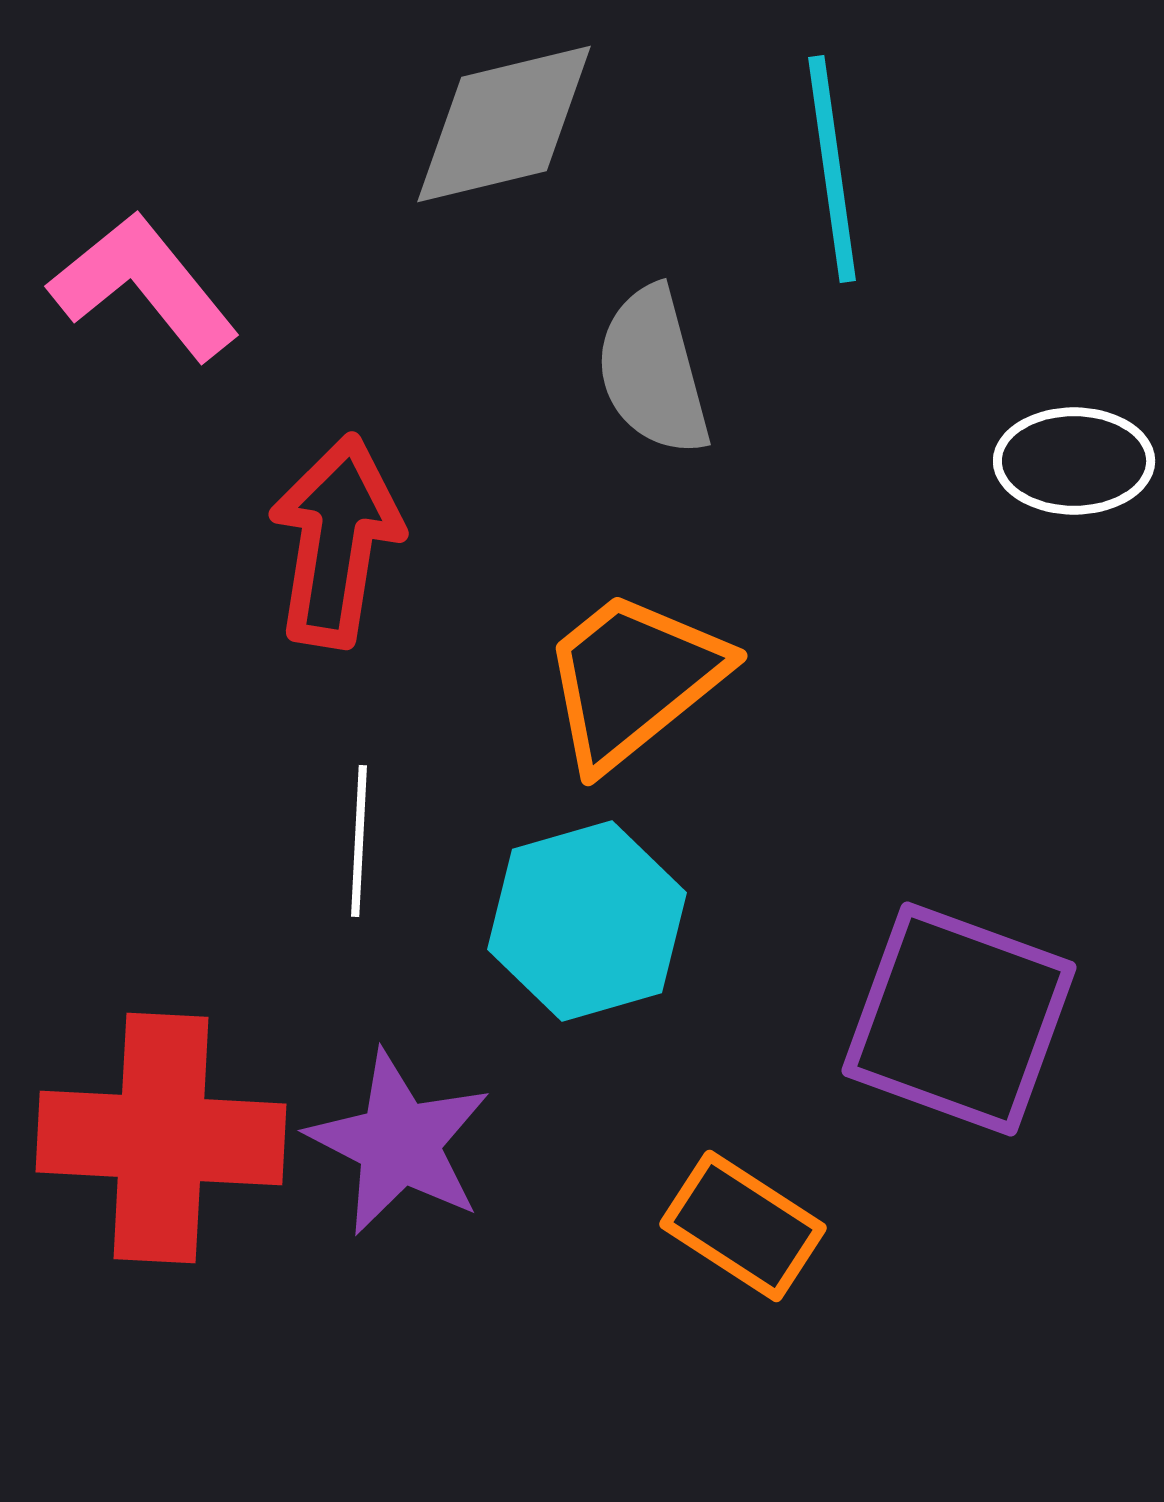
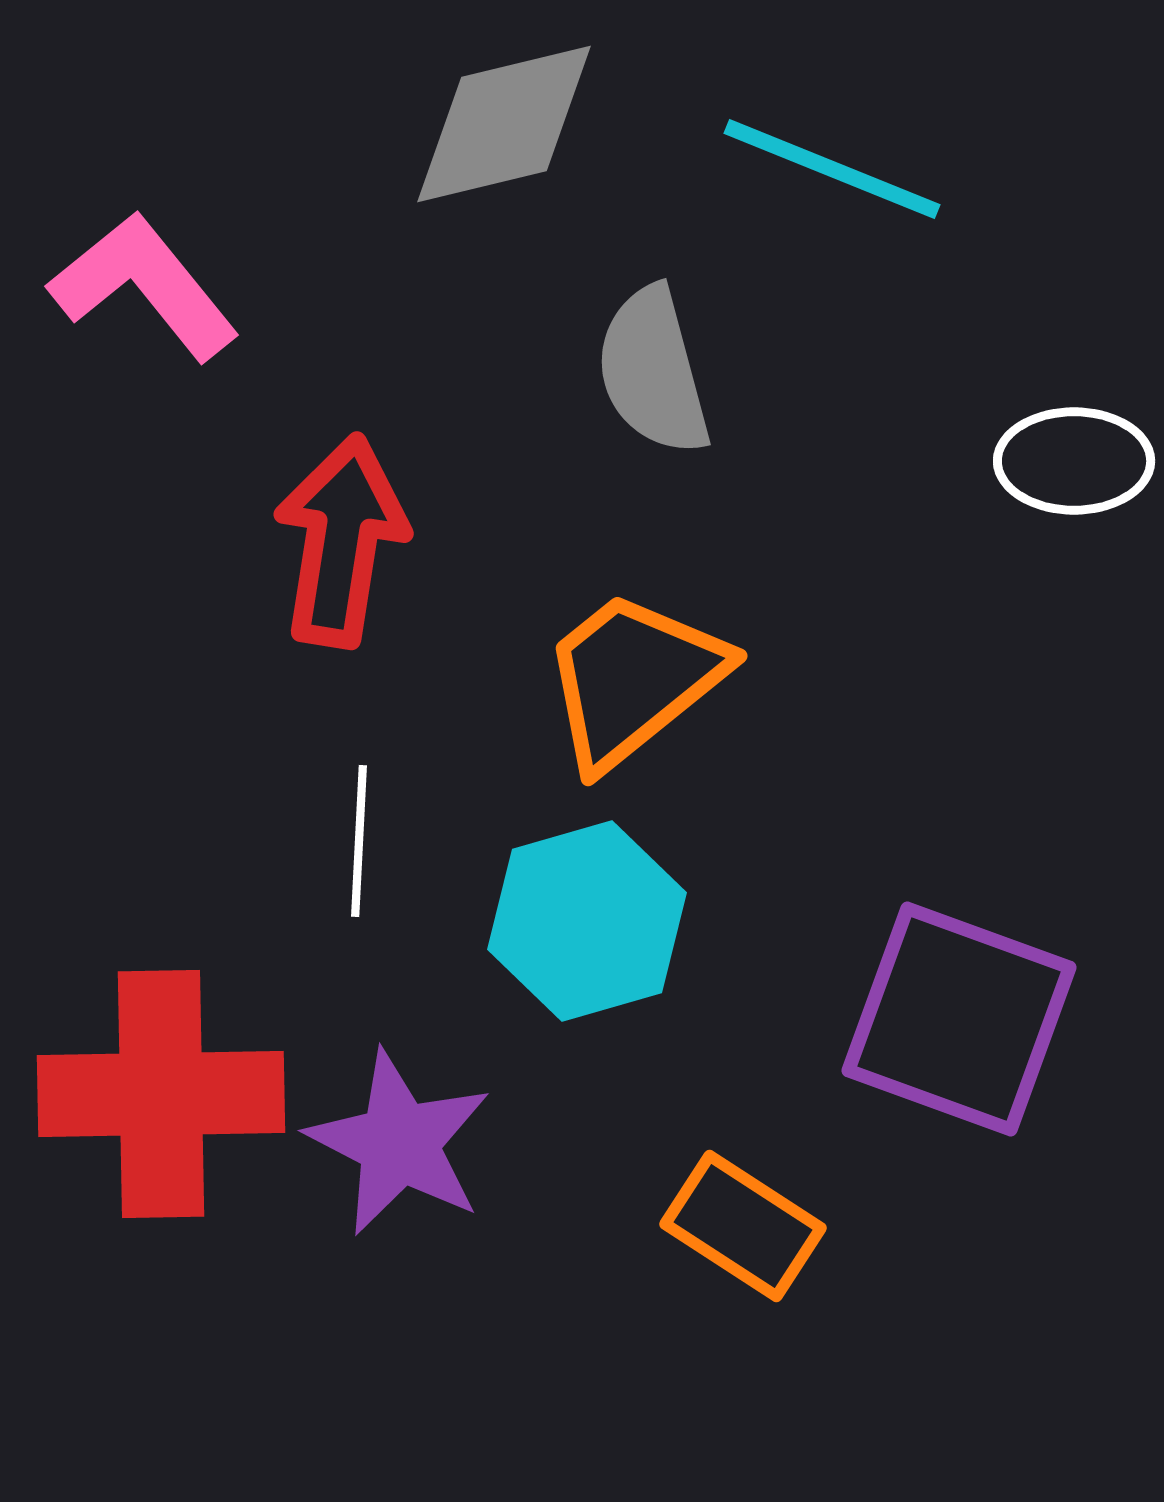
cyan line: rotated 60 degrees counterclockwise
red arrow: moved 5 px right
red cross: moved 44 px up; rotated 4 degrees counterclockwise
